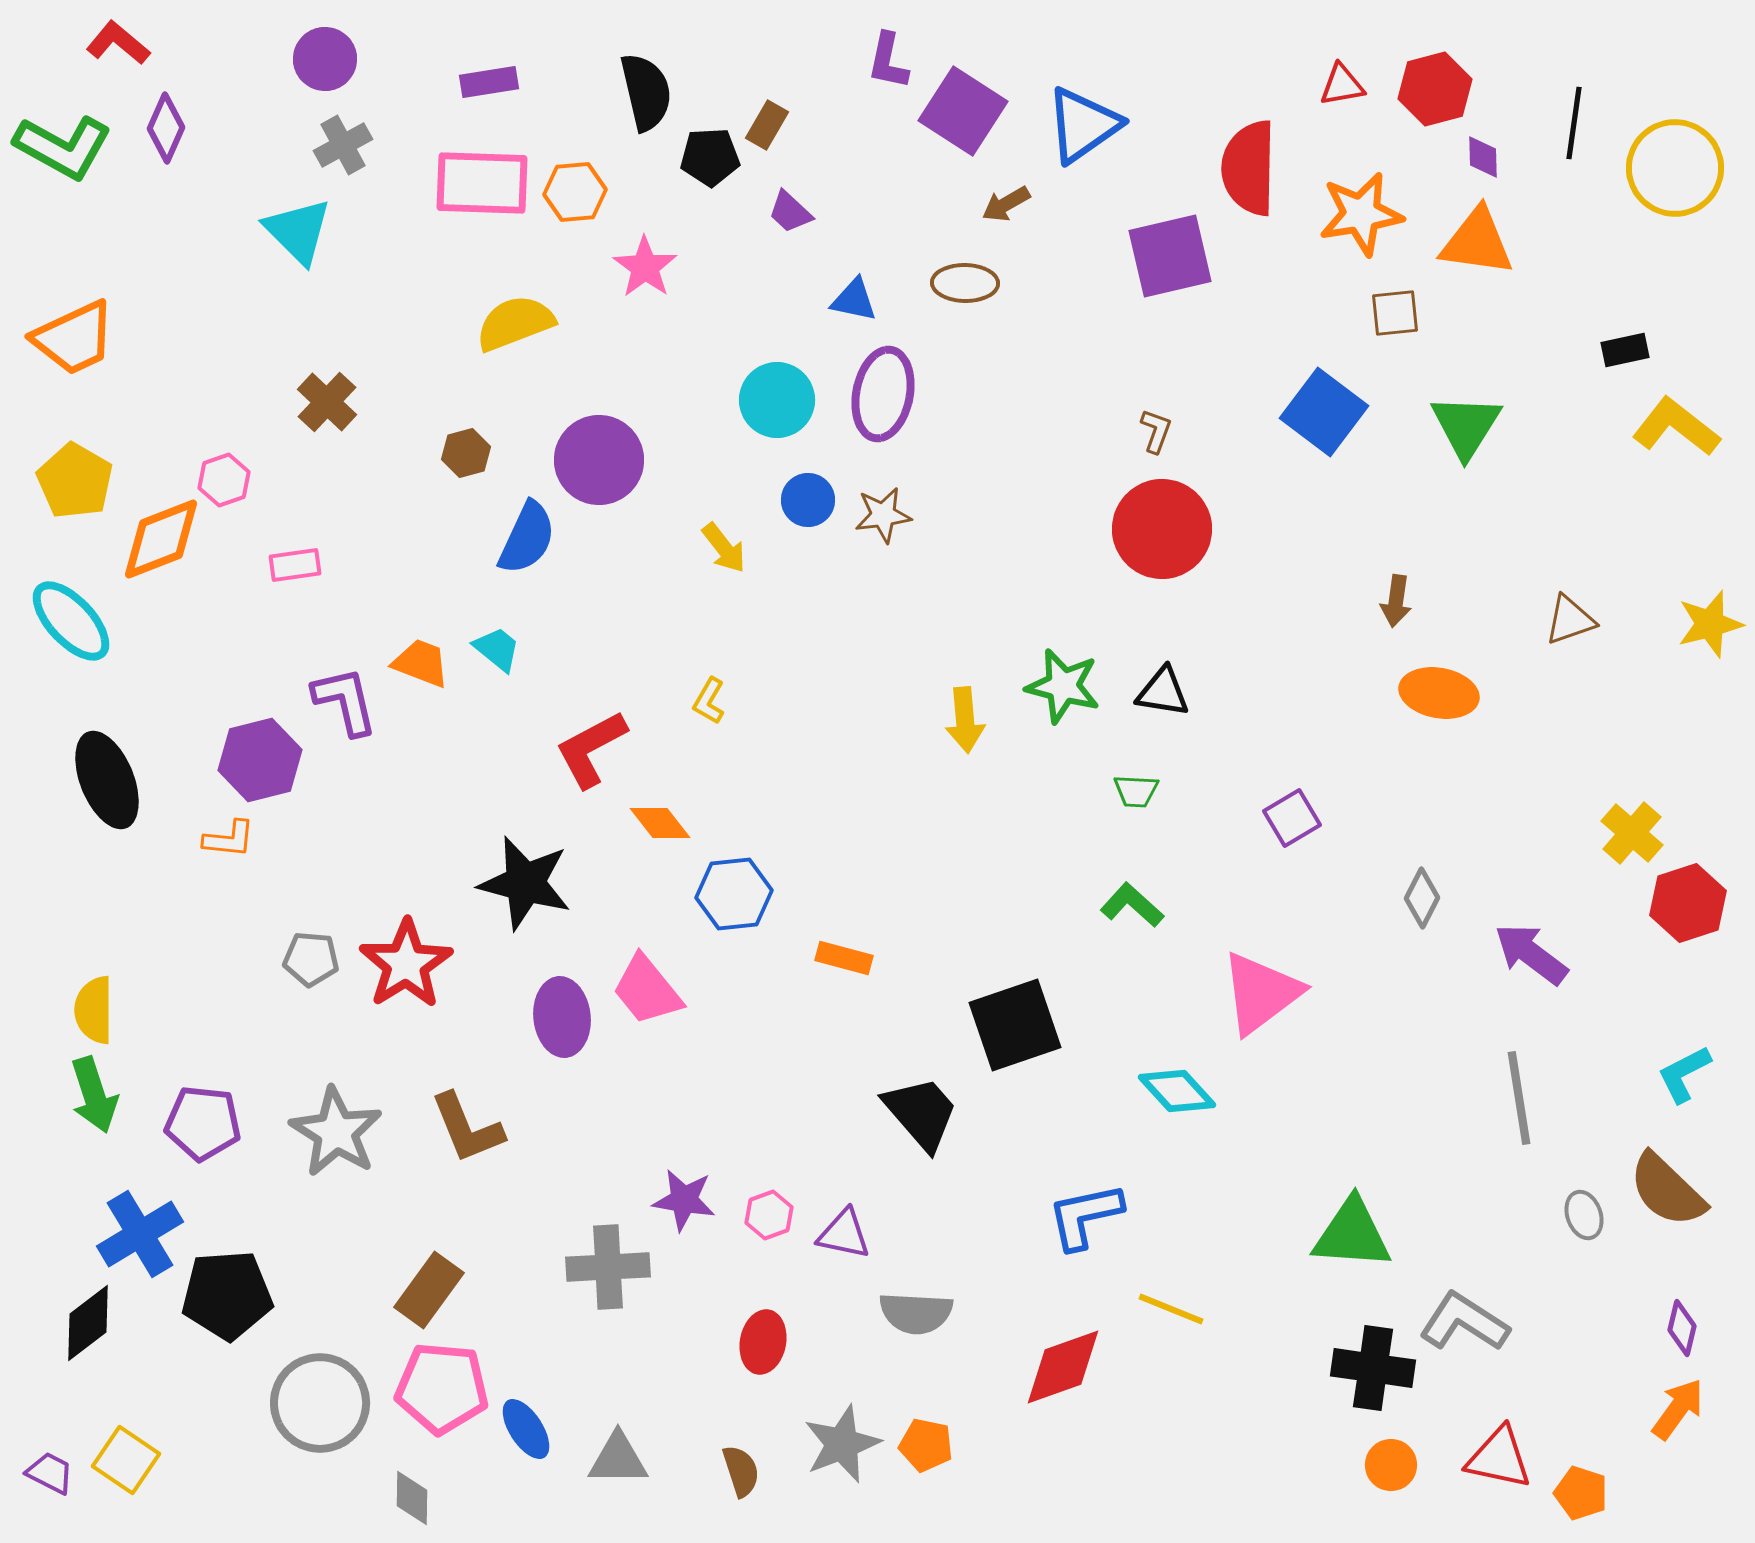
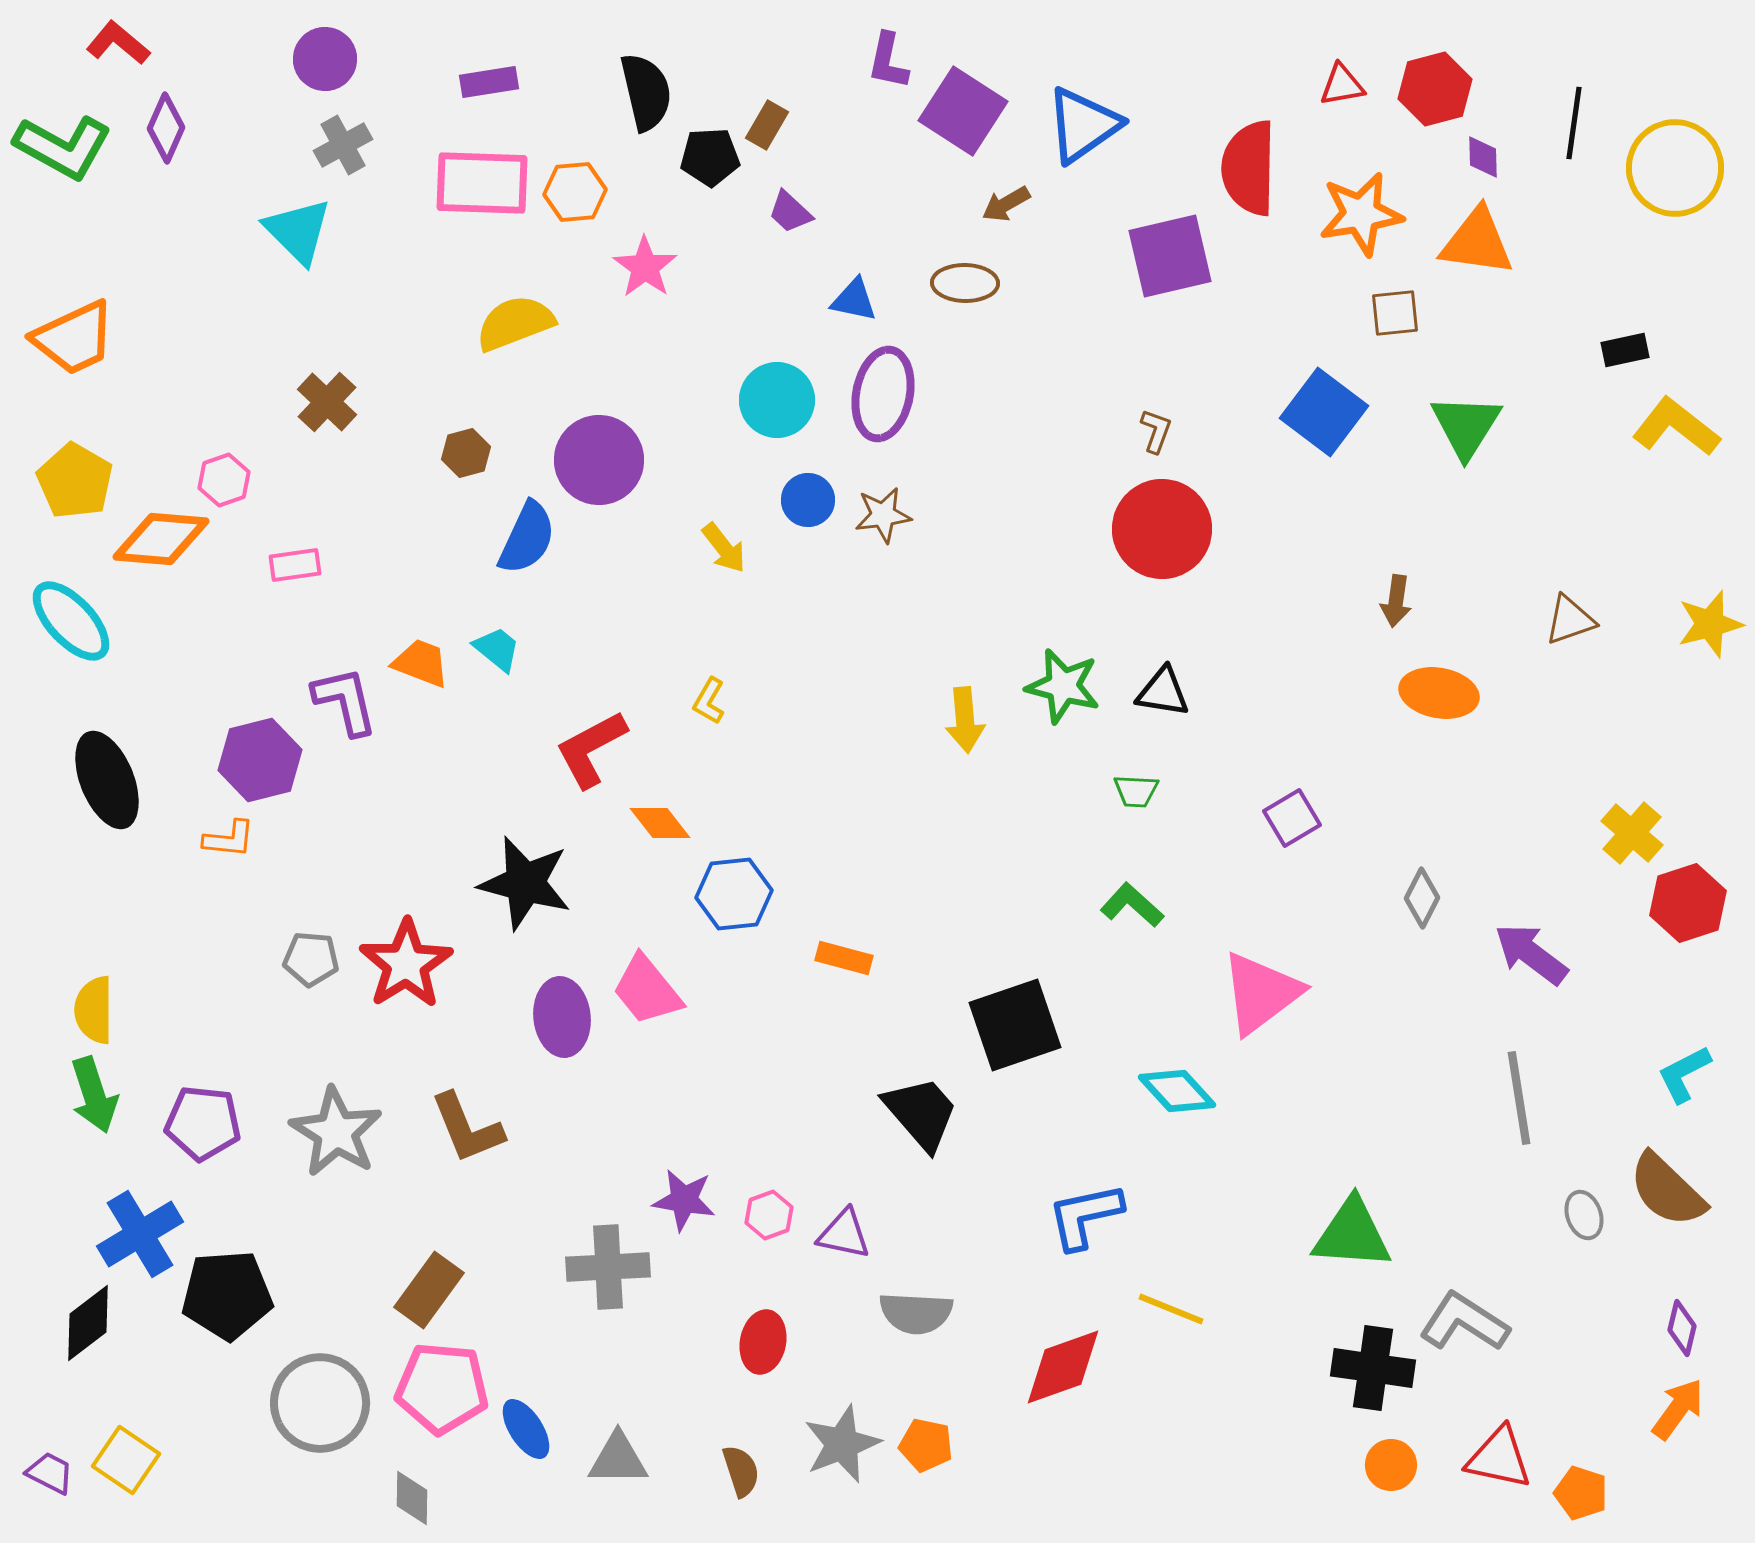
orange diamond at (161, 539): rotated 26 degrees clockwise
